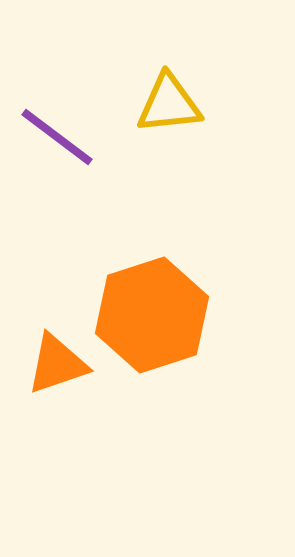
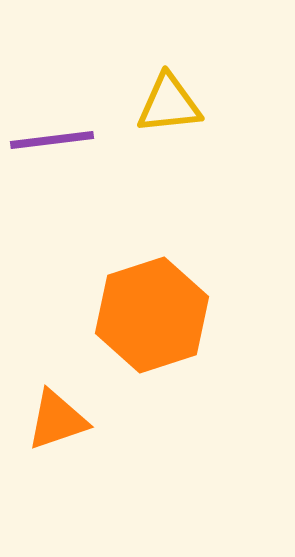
purple line: moved 5 px left, 3 px down; rotated 44 degrees counterclockwise
orange triangle: moved 56 px down
